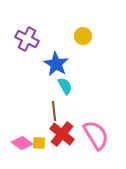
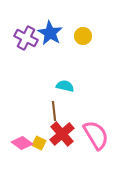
purple cross: moved 1 px left, 1 px up
blue star: moved 6 px left, 31 px up
cyan semicircle: rotated 48 degrees counterclockwise
red cross: rotated 10 degrees clockwise
yellow square: rotated 24 degrees clockwise
